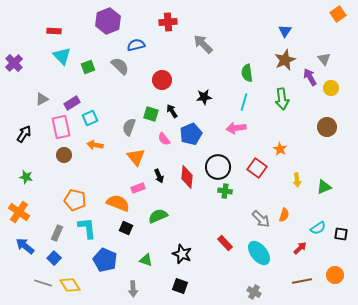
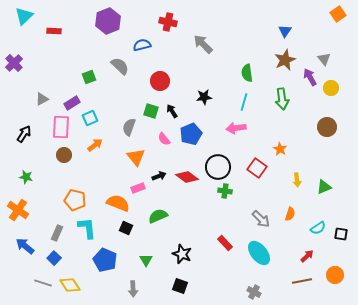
red cross at (168, 22): rotated 18 degrees clockwise
blue semicircle at (136, 45): moved 6 px right
cyan triangle at (62, 56): moved 38 px left, 40 px up; rotated 30 degrees clockwise
green square at (88, 67): moved 1 px right, 10 px down
red circle at (162, 80): moved 2 px left, 1 px down
green square at (151, 114): moved 3 px up
pink rectangle at (61, 127): rotated 15 degrees clockwise
orange arrow at (95, 145): rotated 133 degrees clockwise
black arrow at (159, 176): rotated 88 degrees counterclockwise
red diamond at (187, 177): rotated 60 degrees counterclockwise
orange cross at (19, 212): moved 1 px left, 2 px up
orange semicircle at (284, 215): moved 6 px right, 1 px up
red arrow at (300, 248): moved 7 px right, 8 px down
green triangle at (146, 260): rotated 40 degrees clockwise
